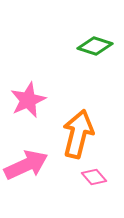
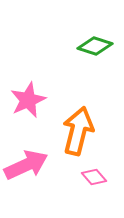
orange arrow: moved 3 px up
